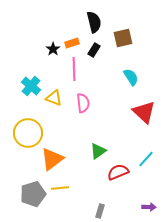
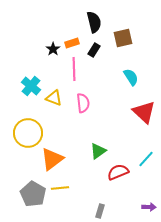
gray pentagon: rotated 25 degrees counterclockwise
